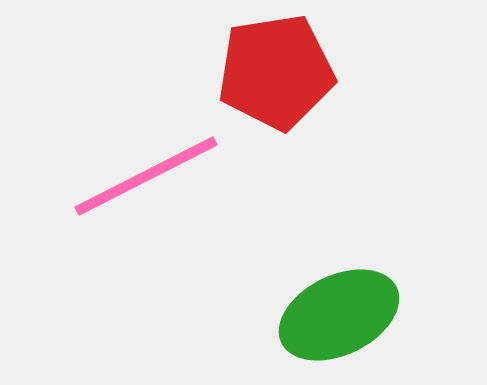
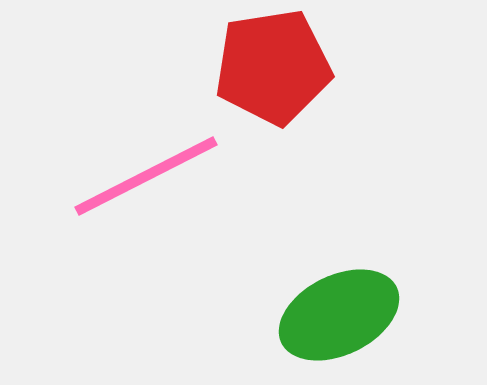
red pentagon: moved 3 px left, 5 px up
